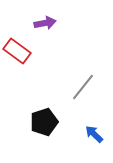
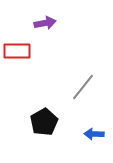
red rectangle: rotated 36 degrees counterclockwise
black pentagon: rotated 12 degrees counterclockwise
blue arrow: rotated 42 degrees counterclockwise
